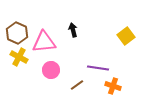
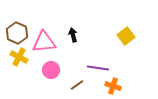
black arrow: moved 5 px down
